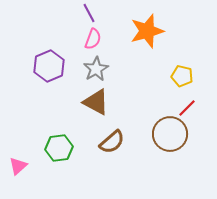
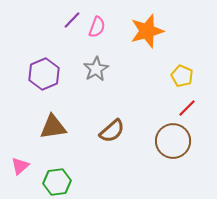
purple line: moved 17 px left, 7 px down; rotated 72 degrees clockwise
pink semicircle: moved 4 px right, 12 px up
purple hexagon: moved 5 px left, 8 px down
yellow pentagon: rotated 10 degrees clockwise
brown triangle: moved 43 px left, 25 px down; rotated 36 degrees counterclockwise
brown circle: moved 3 px right, 7 px down
brown semicircle: moved 11 px up
green hexagon: moved 2 px left, 34 px down
pink triangle: moved 2 px right
